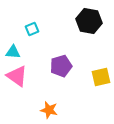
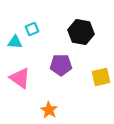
black hexagon: moved 8 px left, 11 px down
cyan triangle: moved 2 px right, 10 px up
purple pentagon: moved 1 px up; rotated 15 degrees clockwise
pink triangle: moved 3 px right, 2 px down
orange star: rotated 18 degrees clockwise
